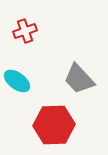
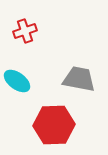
gray trapezoid: rotated 144 degrees clockwise
